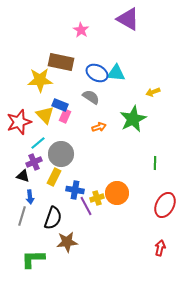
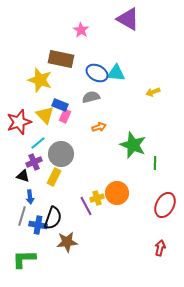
brown rectangle: moved 3 px up
yellow star: rotated 20 degrees clockwise
gray semicircle: rotated 48 degrees counterclockwise
green star: moved 26 px down; rotated 24 degrees counterclockwise
blue cross: moved 37 px left, 35 px down
green L-shape: moved 9 px left
